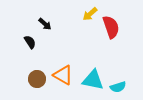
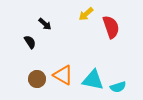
yellow arrow: moved 4 px left
